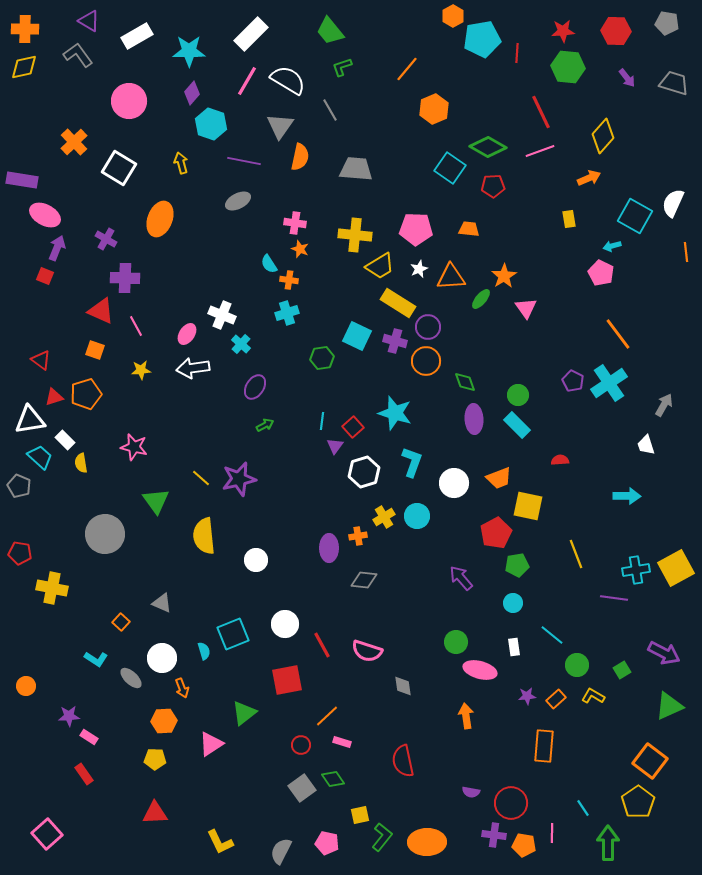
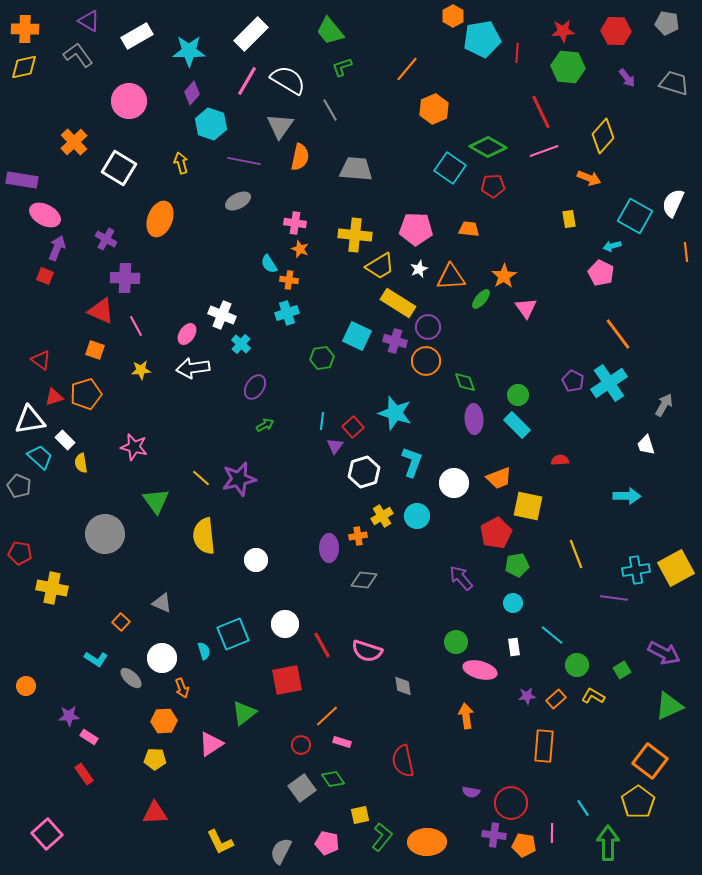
pink line at (540, 151): moved 4 px right
orange arrow at (589, 178): rotated 45 degrees clockwise
yellow cross at (384, 517): moved 2 px left, 1 px up
